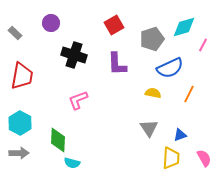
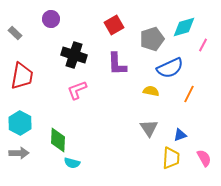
purple circle: moved 4 px up
yellow semicircle: moved 2 px left, 2 px up
pink L-shape: moved 1 px left, 10 px up
